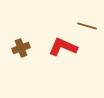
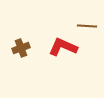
brown line: rotated 12 degrees counterclockwise
